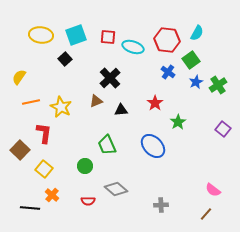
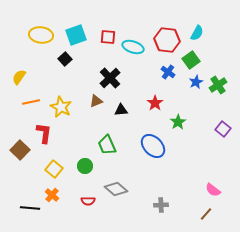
yellow square: moved 10 px right
